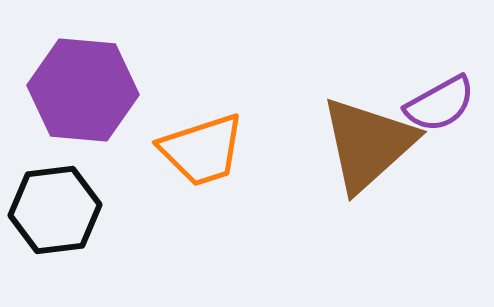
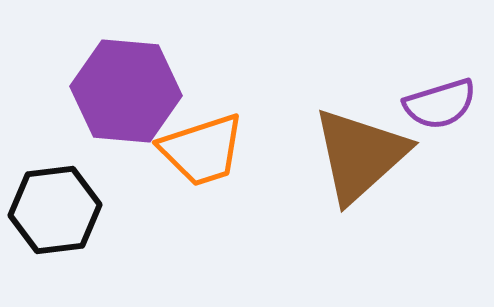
purple hexagon: moved 43 px right, 1 px down
purple semicircle: rotated 12 degrees clockwise
brown triangle: moved 8 px left, 11 px down
